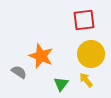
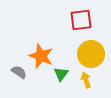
red square: moved 3 px left
yellow arrow: rotated 21 degrees clockwise
green triangle: moved 10 px up
